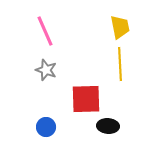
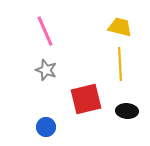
yellow trapezoid: rotated 65 degrees counterclockwise
red square: rotated 12 degrees counterclockwise
black ellipse: moved 19 px right, 15 px up
